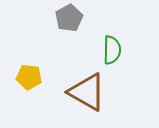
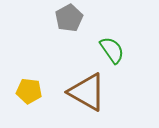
green semicircle: rotated 36 degrees counterclockwise
yellow pentagon: moved 14 px down
